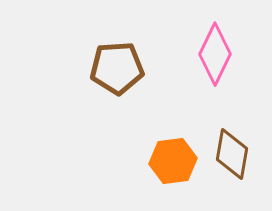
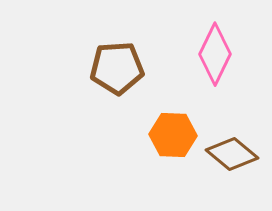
brown diamond: rotated 60 degrees counterclockwise
orange hexagon: moved 26 px up; rotated 9 degrees clockwise
